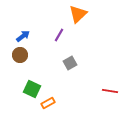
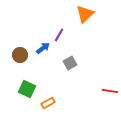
orange triangle: moved 7 px right
blue arrow: moved 20 px right, 12 px down
green square: moved 5 px left
